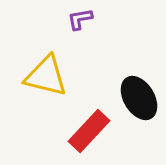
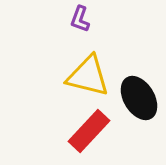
purple L-shape: rotated 60 degrees counterclockwise
yellow triangle: moved 42 px right
